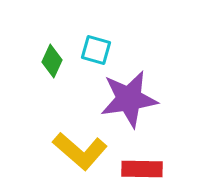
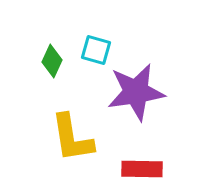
purple star: moved 7 px right, 7 px up
yellow L-shape: moved 8 px left, 13 px up; rotated 40 degrees clockwise
